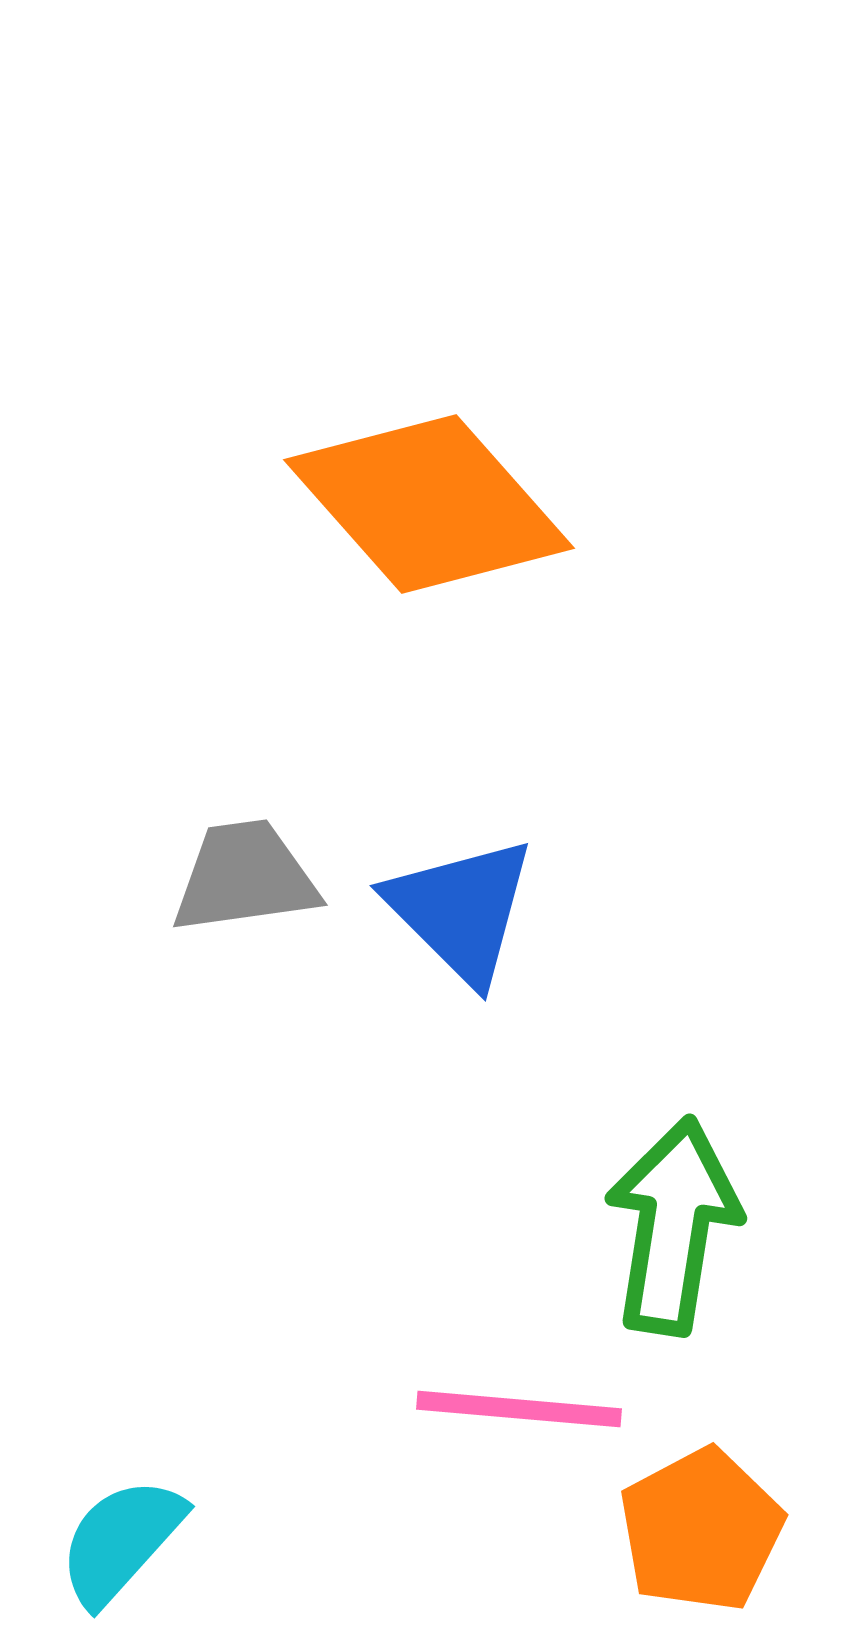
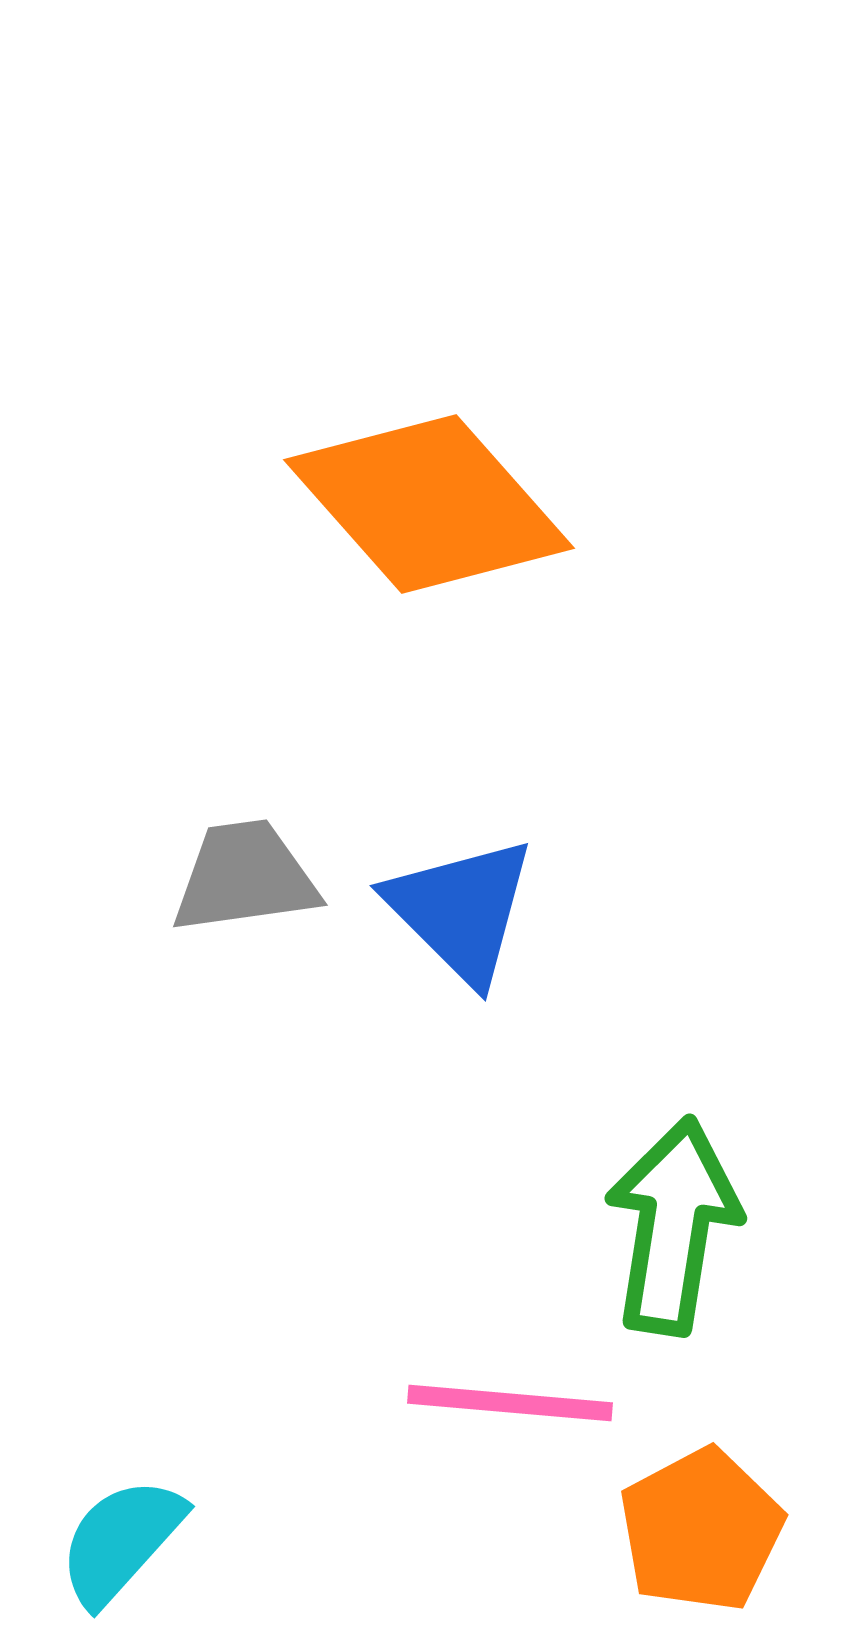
pink line: moved 9 px left, 6 px up
